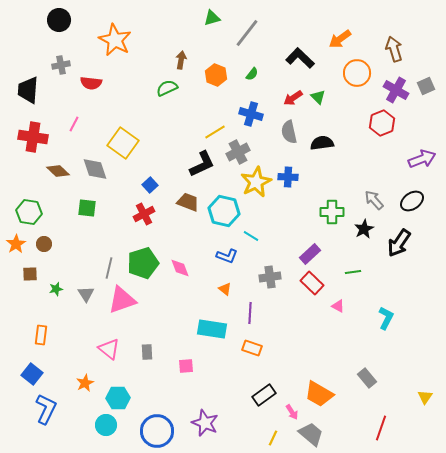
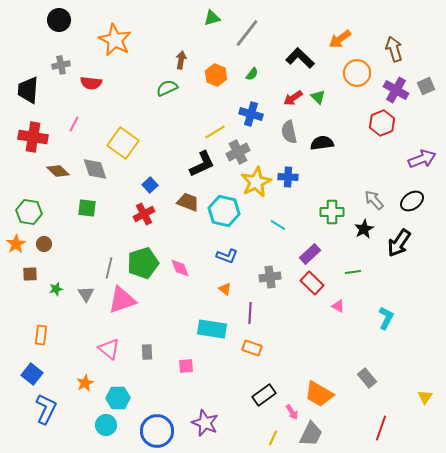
cyan line at (251, 236): moved 27 px right, 11 px up
gray trapezoid at (311, 434): rotated 76 degrees clockwise
